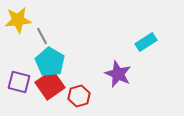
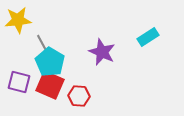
gray line: moved 7 px down
cyan rectangle: moved 2 px right, 5 px up
purple star: moved 16 px left, 22 px up
red square: rotated 32 degrees counterclockwise
red hexagon: rotated 20 degrees clockwise
